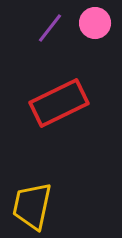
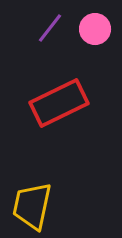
pink circle: moved 6 px down
